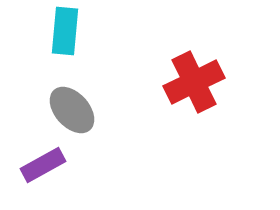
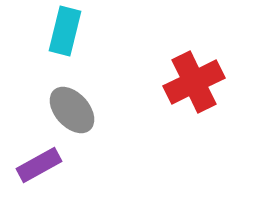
cyan rectangle: rotated 9 degrees clockwise
purple rectangle: moved 4 px left
